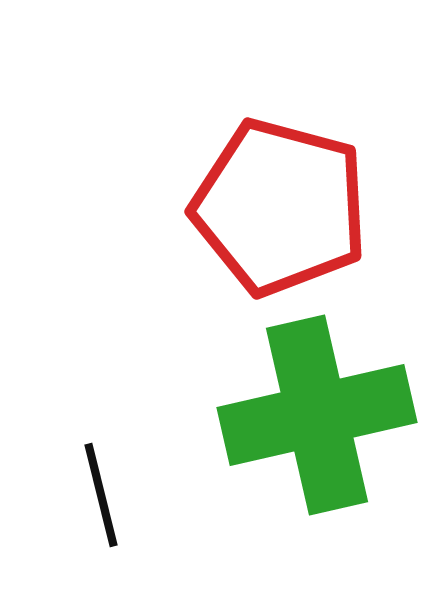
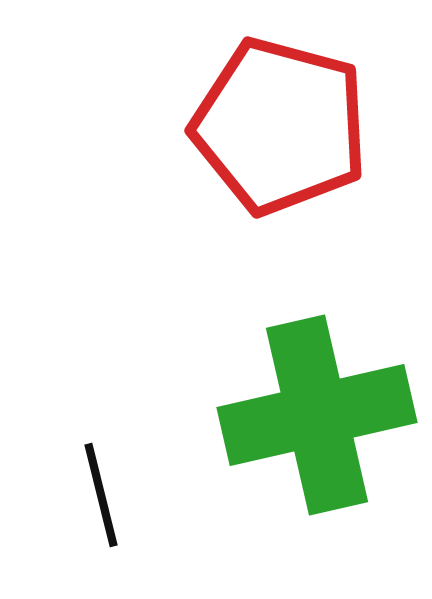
red pentagon: moved 81 px up
